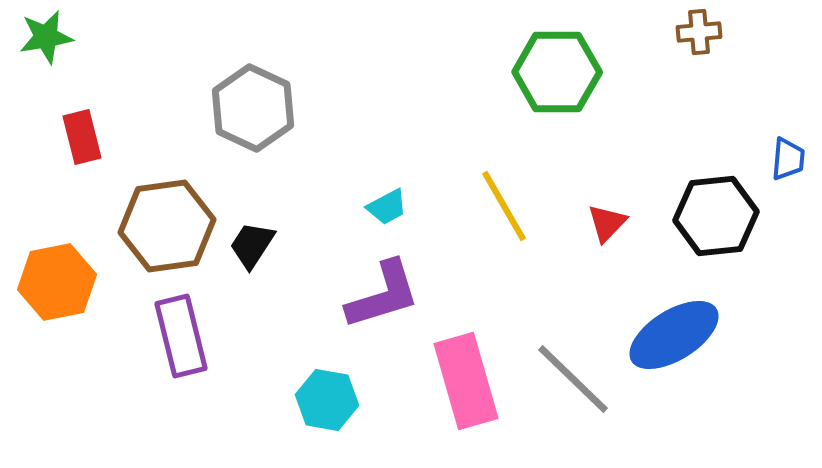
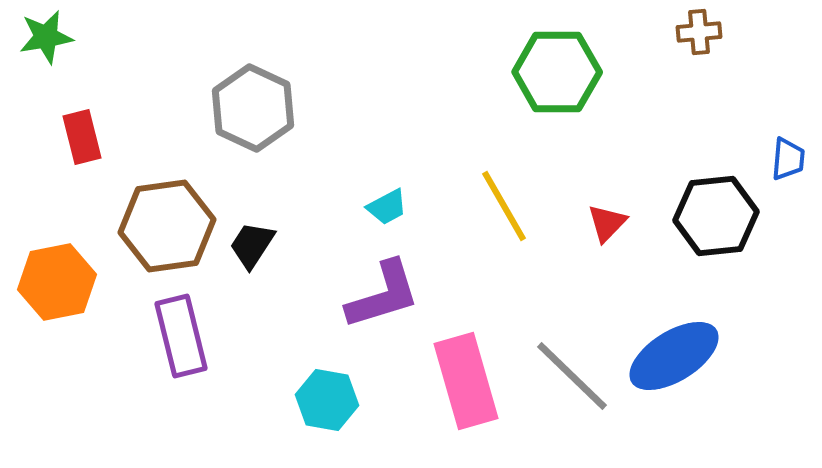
blue ellipse: moved 21 px down
gray line: moved 1 px left, 3 px up
